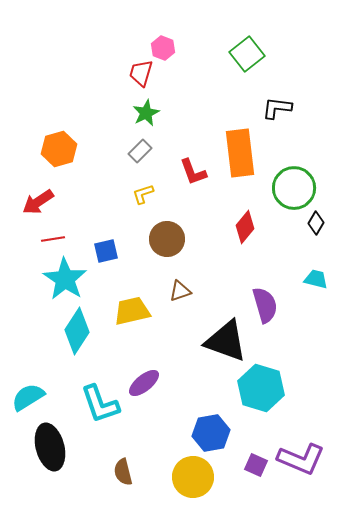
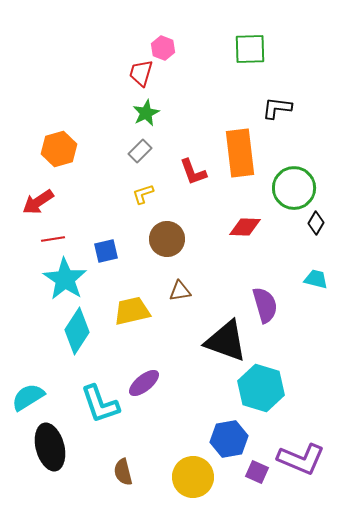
green square: moved 3 px right, 5 px up; rotated 36 degrees clockwise
red diamond: rotated 52 degrees clockwise
brown triangle: rotated 10 degrees clockwise
blue hexagon: moved 18 px right, 6 px down
purple square: moved 1 px right, 7 px down
